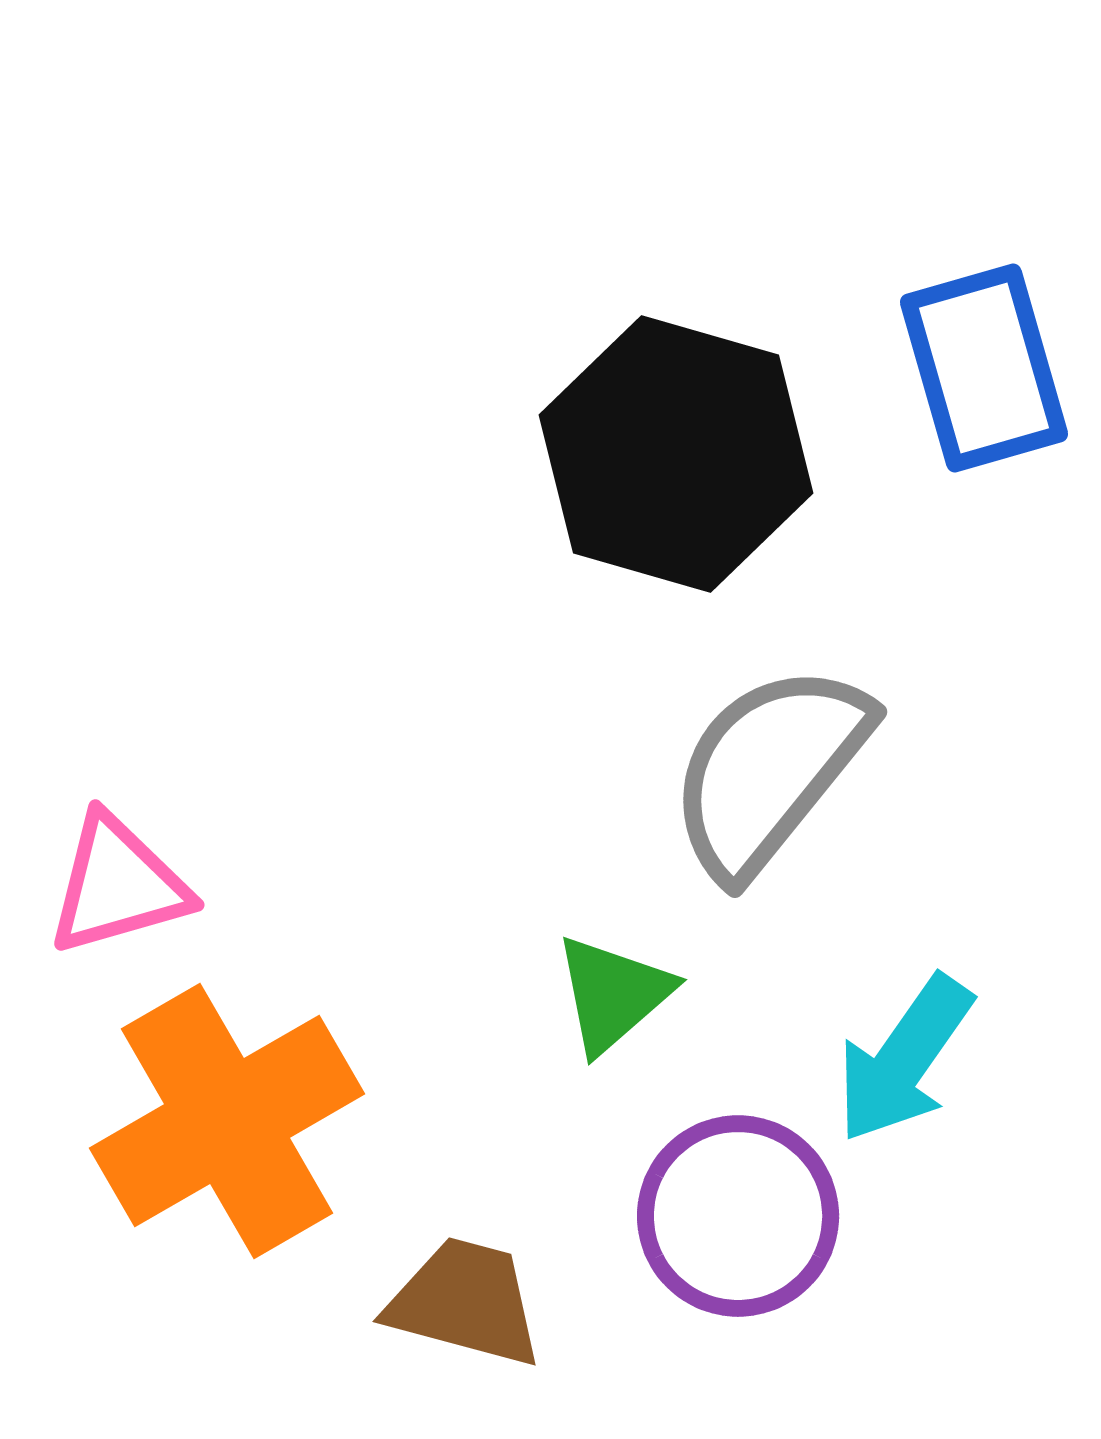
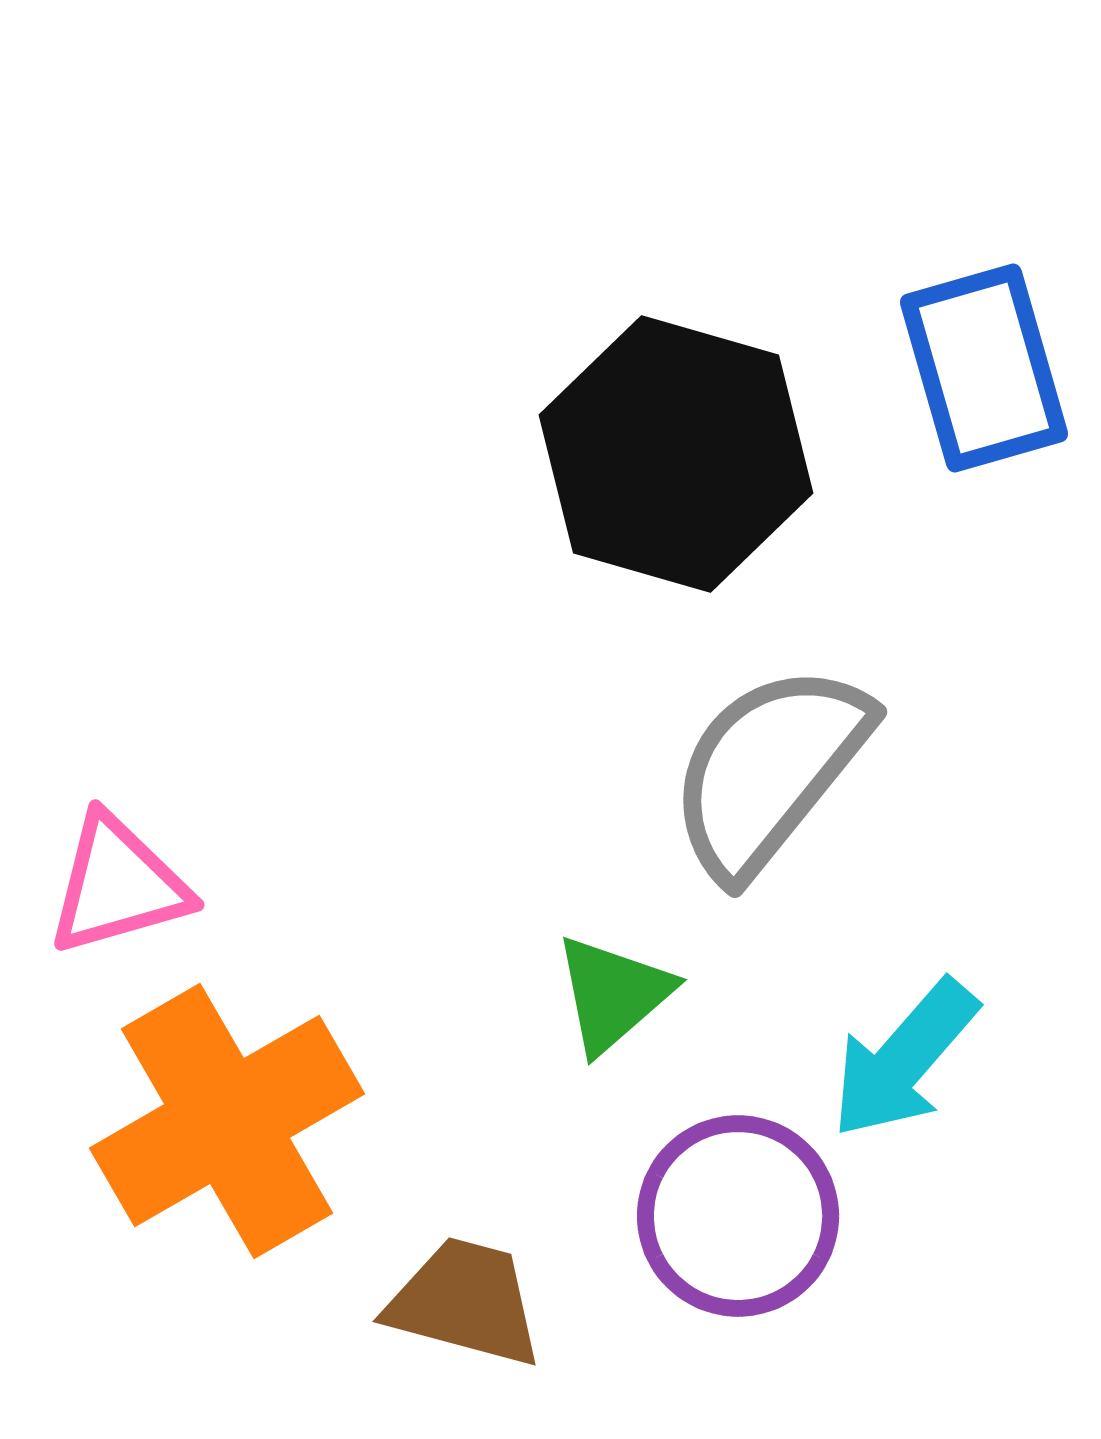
cyan arrow: rotated 6 degrees clockwise
